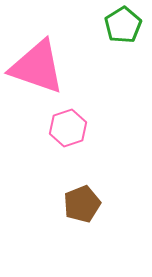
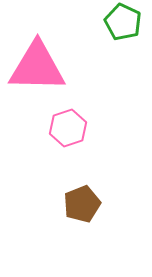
green pentagon: moved 3 px up; rotated 15 degrees counterclockwise
pink triangle: rotated 18 degrees counterclockwise
